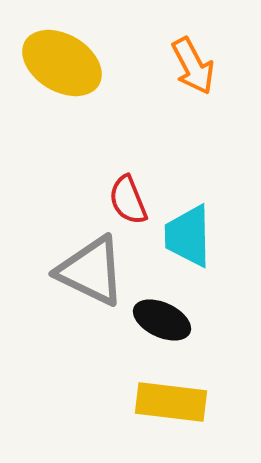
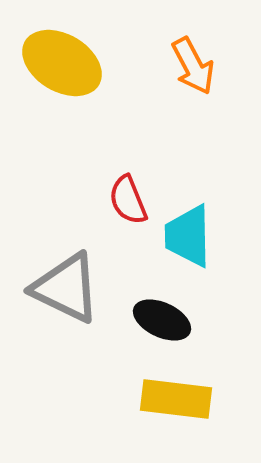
gray triangle: moved 25 px left, 17 px down
yellow rectangle: moved 5 px right, 3 px up
